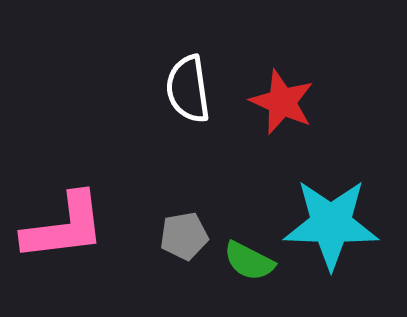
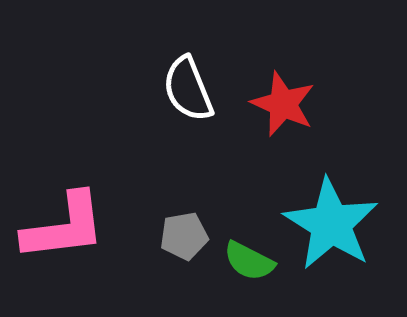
white semicircle: rotated 14 degrees counterclockwise
red star: moved 1 px right, 2 px down
cyan star: rotated 30 degrees clockwise
